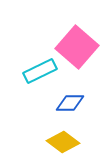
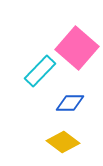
pink square: moved 1 px down
cyan rectangle: rotated 20 degrees counterclockwise
